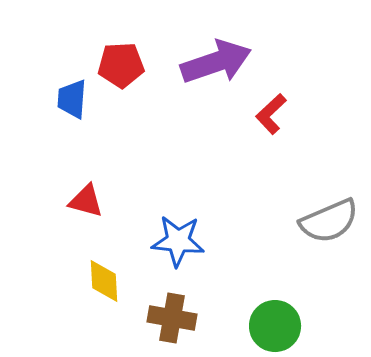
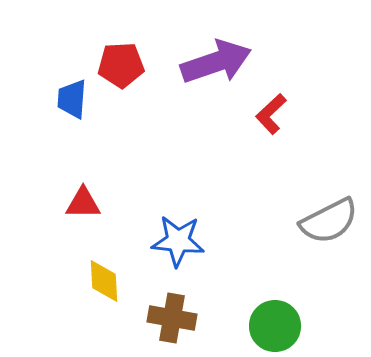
red triangle: moved 3 px left, 2 px down; rotated 15 degrees counterclockwise
gray semicircle: rotated 4 degrees counterclockwise
